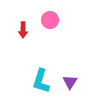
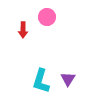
pink circle: moved 3 px left, 3 px up
purple triangle: moved 2 px left, 3 px up
